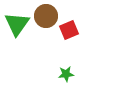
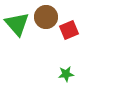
brown circle: moved 1 px down
green triangle: rotated 16 degrees counterclockwise
